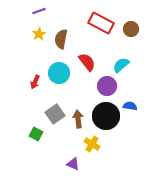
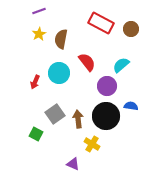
blue semicircle: moved 1 px right
